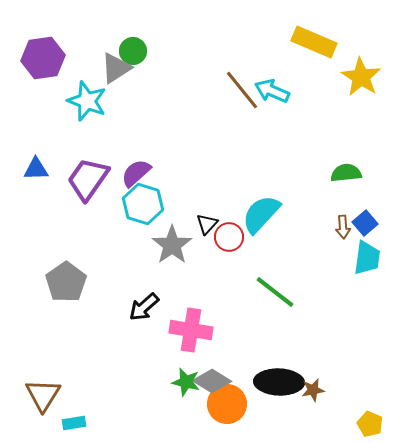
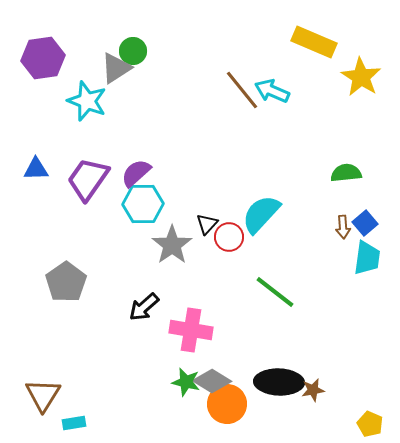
cyan hexagon: rotated 18 degrees counterclockwise
